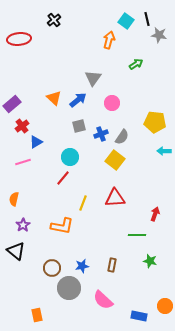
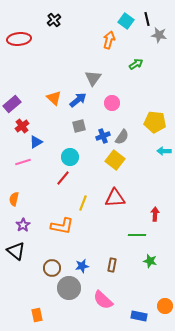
blue cross: moved 2 px right, 2 px down
red arrow: rotated 16 degrees counterclockwise
